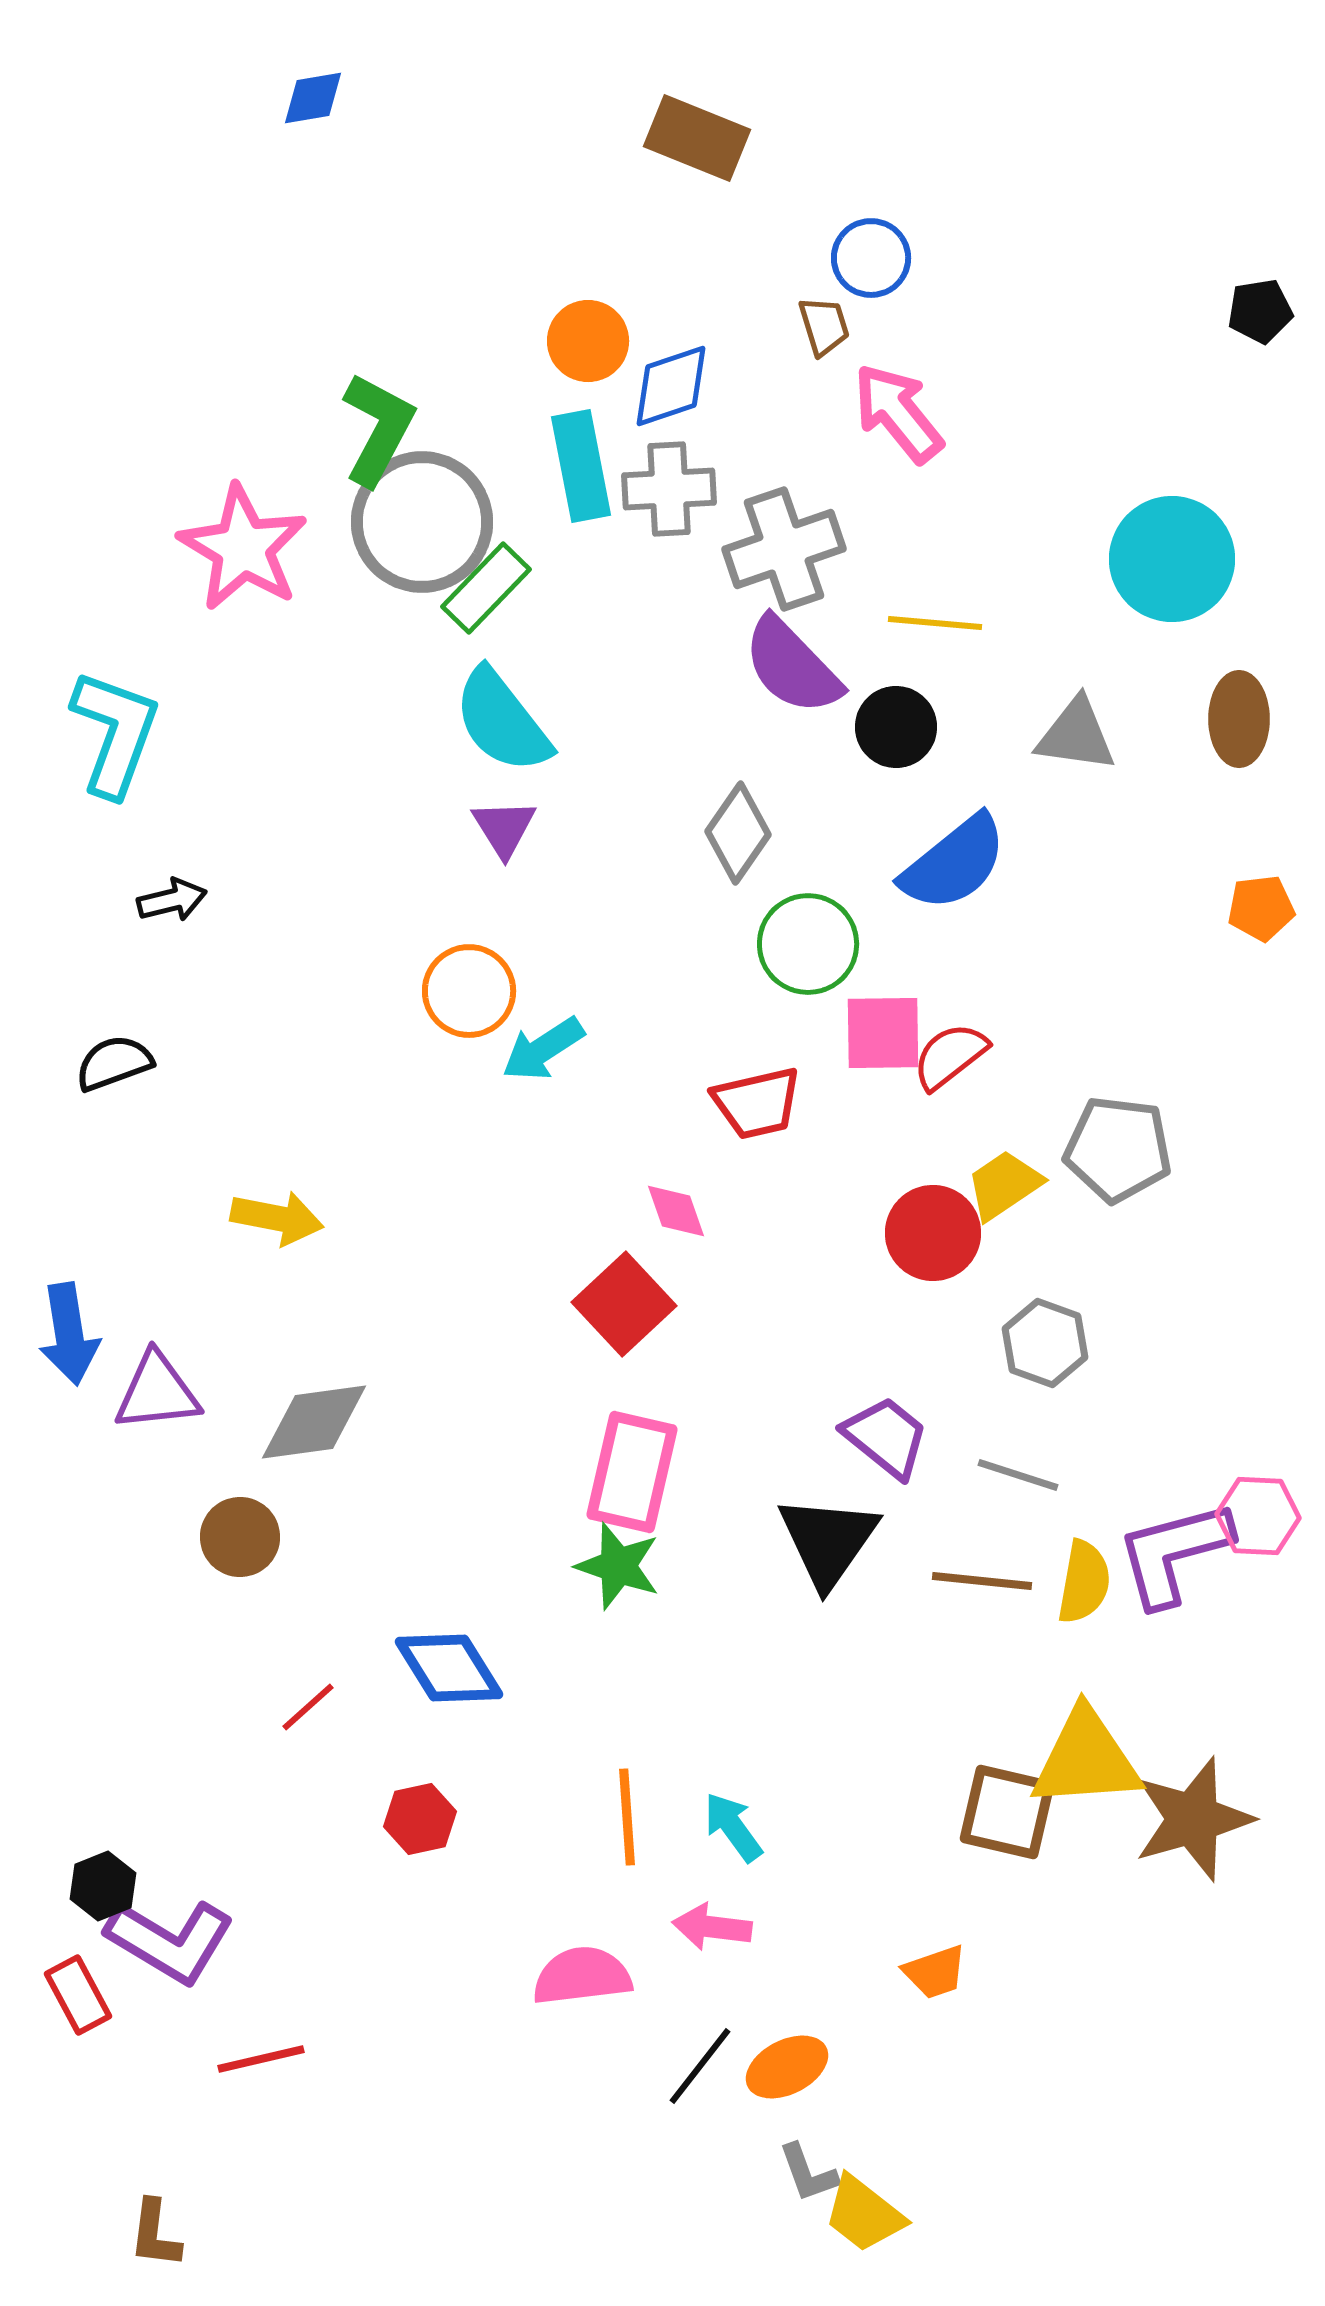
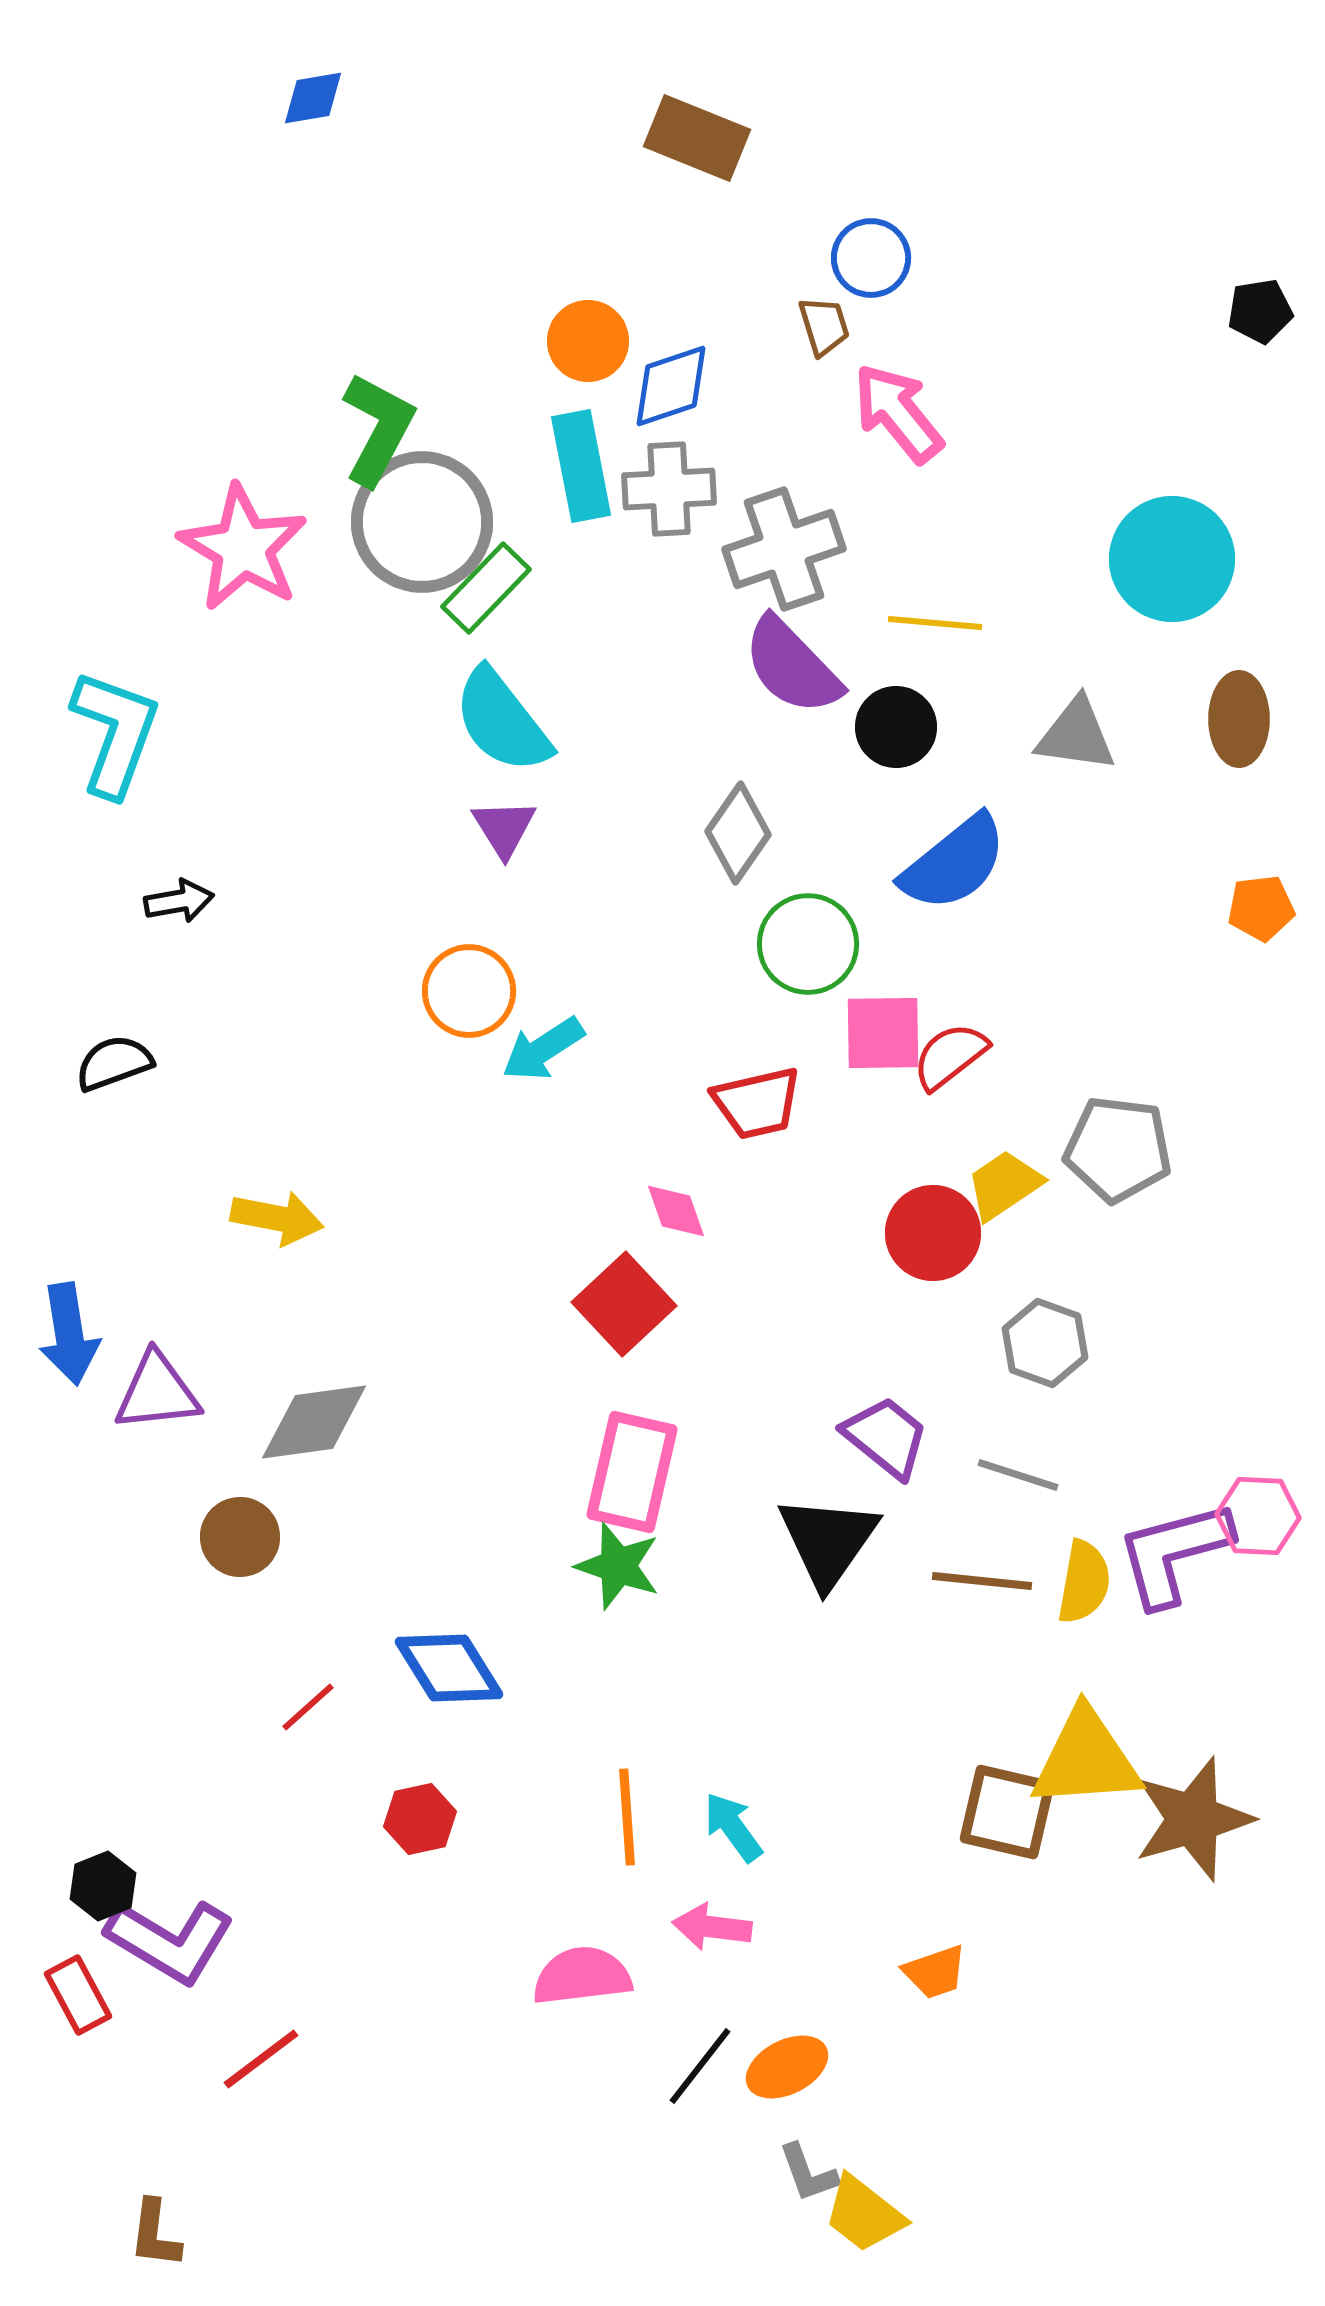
black arrow at (172, 900): moved 7 px right, 1 px down; rotated 4 degrees clockwise
red line at (261, 2059): rotated 24 degrees counterclockwise
